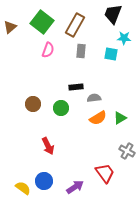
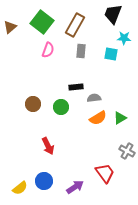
green circle: moved 1 px up
yellow semicircle: moved 3 px left; rotated 105 degrees clockwise
